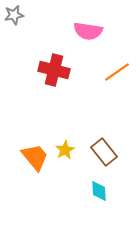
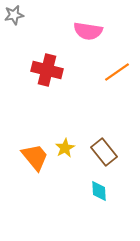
red cross: moved 7 px left
yellow star: moved 2 px up
